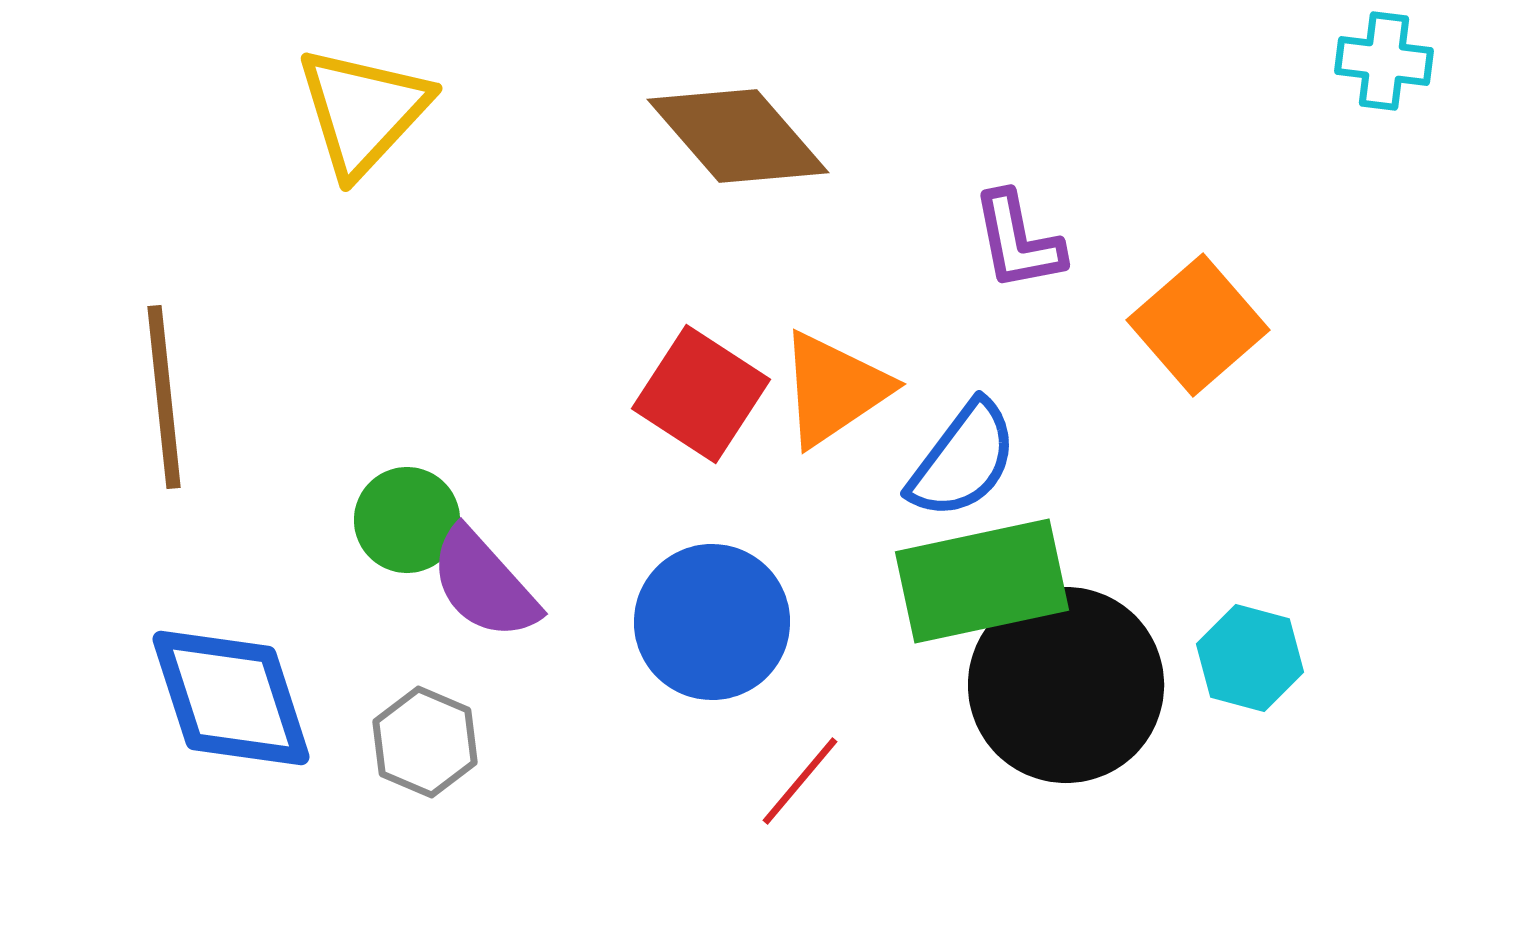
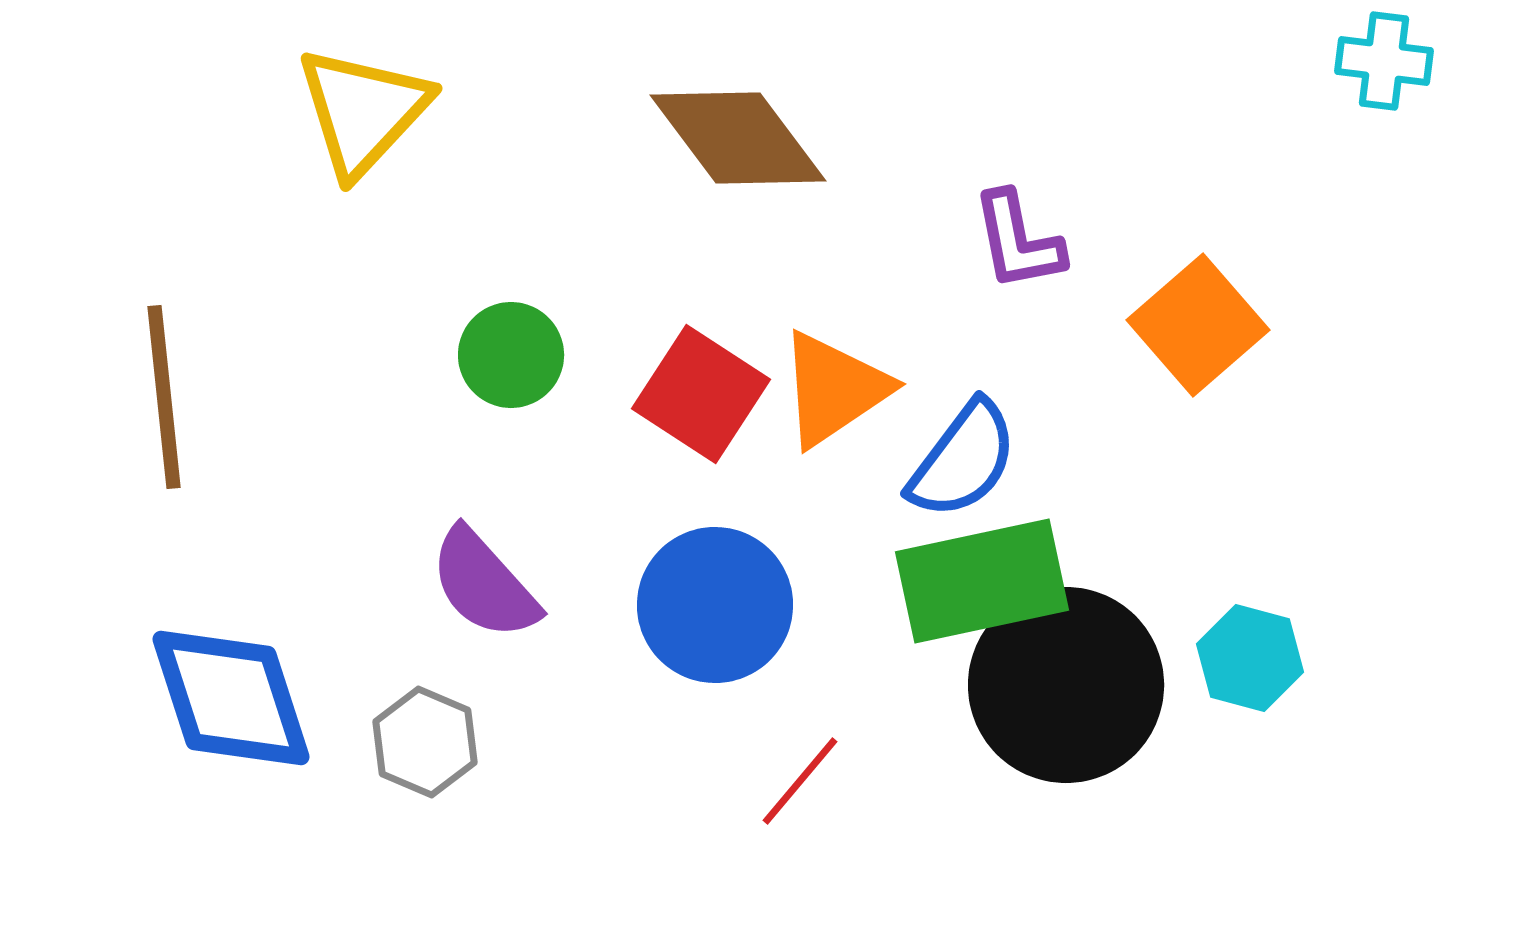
brown diamond: moved 2 px down; rotated 4 degrees clockwise
green circle: moved 104 px right, 165 px up
blue circle: moved 3 px right, 17 px up
